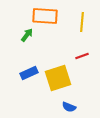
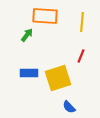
red line: moved 1 px left; rotated 48 degrees counterclockwise
blue rectangle: rotated 24 degrees clockwise
blue semicircle: rotated 24 degrees clockwise
